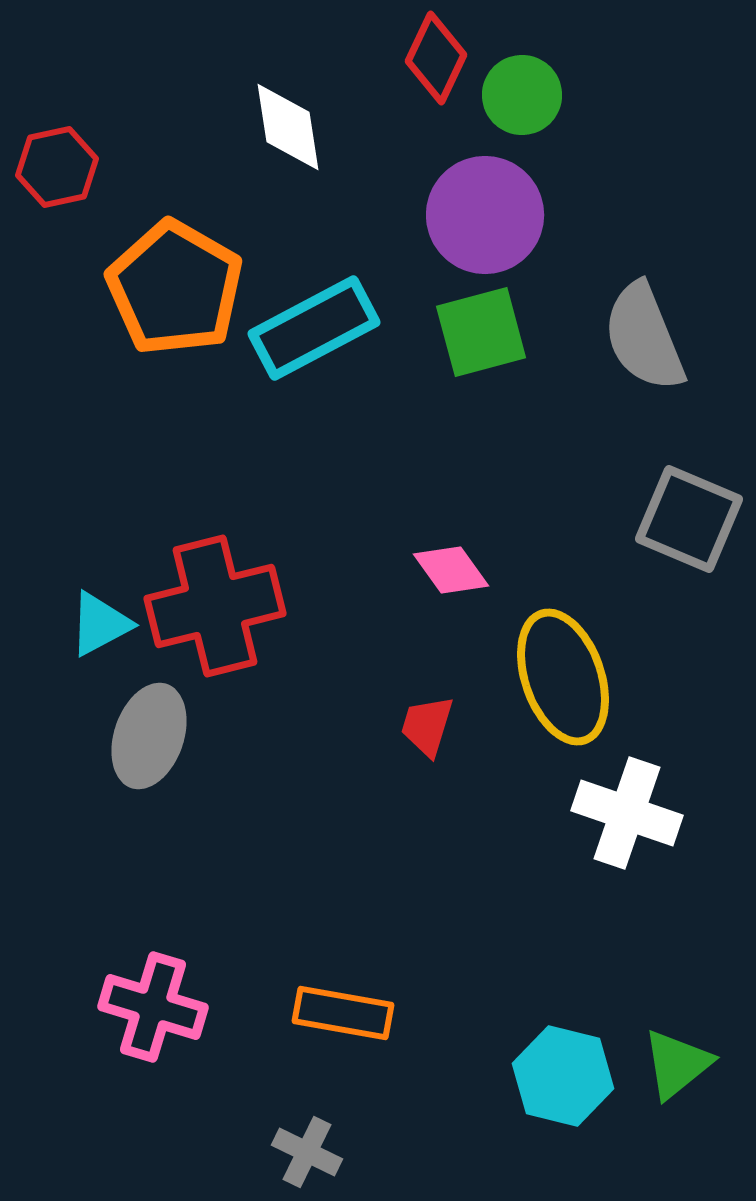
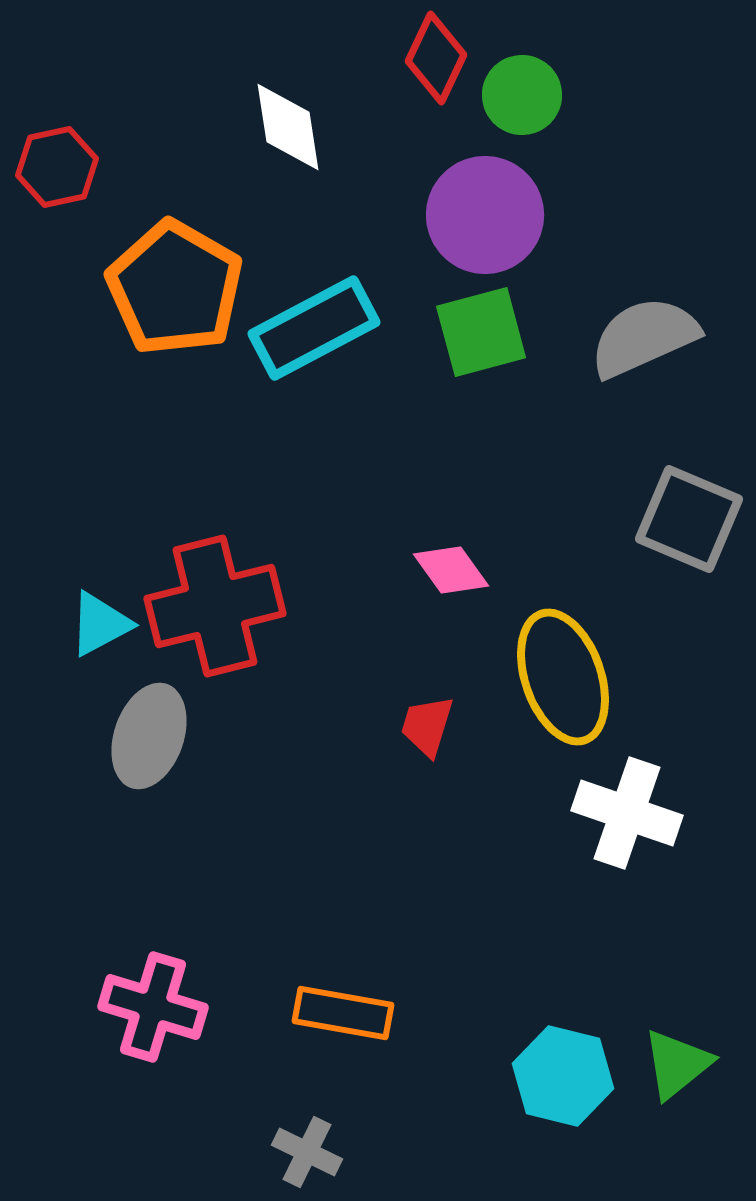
gray semicircle: rotated 88 degrees clockwise
